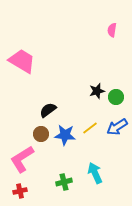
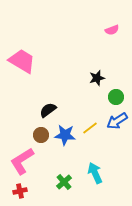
pink semicircle: rotated 120 degrees counterclockwise
black star: moved 13 px up
blue arrow: moved 6 px up
brown circle: moved 1 px down
pink L-shape: moved 2 px down
green cross: rotated 28 degrees counterclockwise
